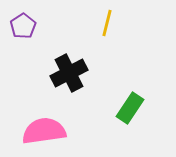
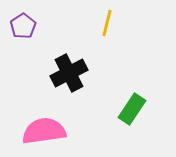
green rectangle: moved 2 px right, 1 px down
